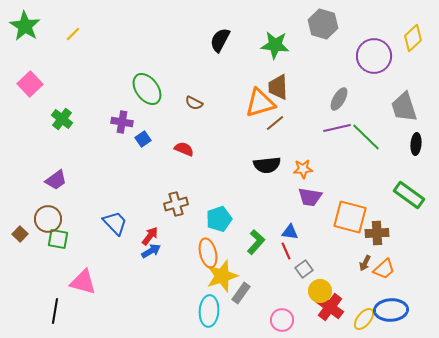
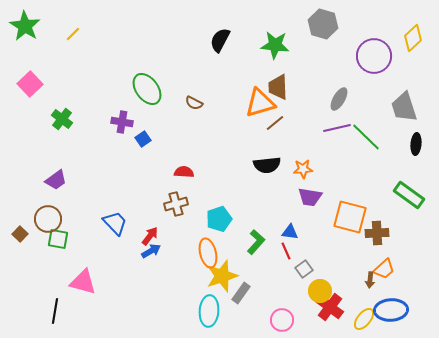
red semicircle at (184, 149): moved 23 px down; rotated 18 degrees counterclockwise
brown arrow at (365, 263): moved 5 px right, 17 px down; rotated 21 degrees counterclockwise
